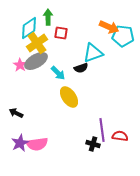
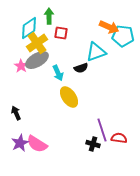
green arrow: moved 1 px right, 1 px up
cyan triangle: moved 3 px right, 1 px up
gray ellipse: moved 1 px right, 1 px up
pink star: moved 1 px right, 1 px down
cyan arrow: rotated 21 degrees clockwise
black arrow: rotated 40 degrees clockwise
purple line: rotated 10 degrees counterclockwise
red semicircle: moved 1 px left, 2 px down
pink semicircle: rotated 40 degrees clockwise
